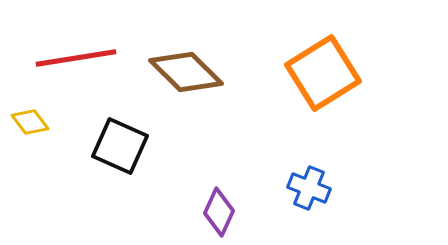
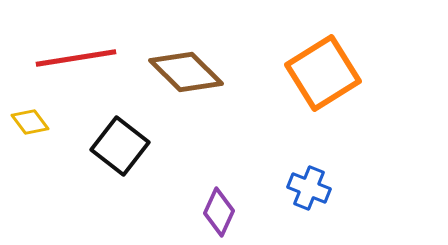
black square: rotated 14 degrees clockwise
